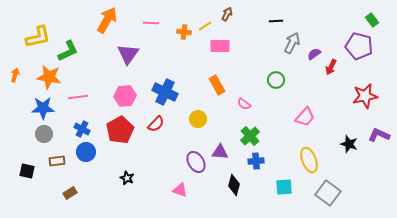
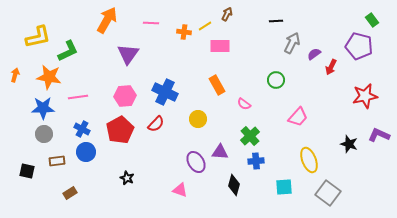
pink trapezoid at (305, 117): moved 7 px left
